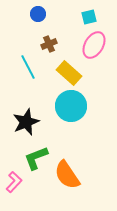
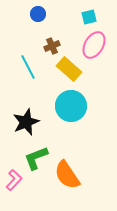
brown cross: moved 3 px right, 2 px down
yellow rectangle: moved 4 px up
pink L-shape: moved 2 px up
